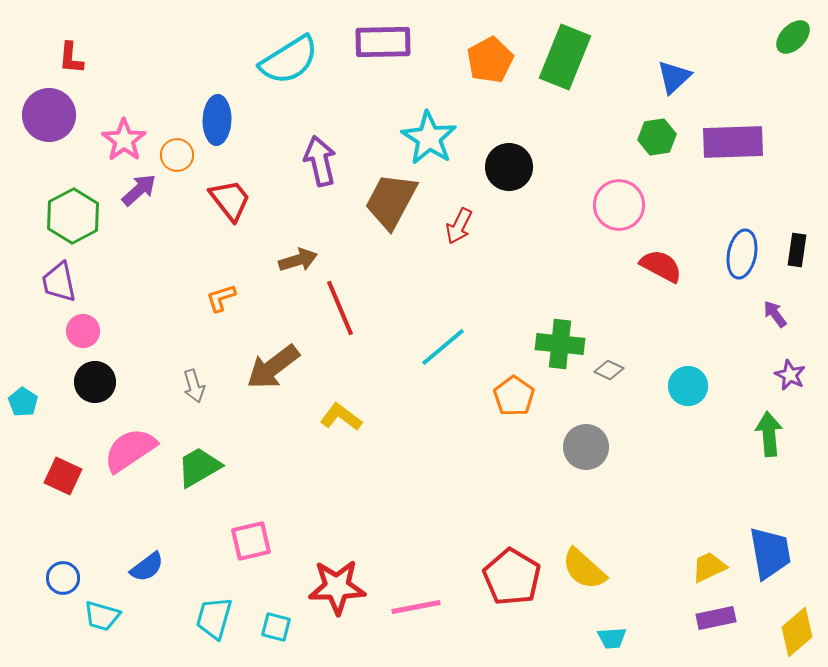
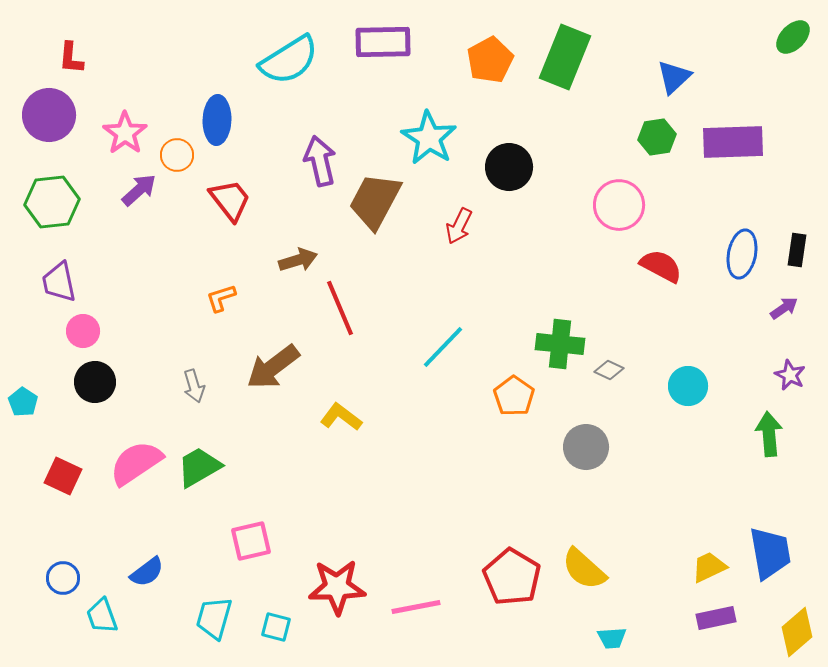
pink star at (124, 140): moved 1 px right, 7 px up
brown trapezoid at (391, 201): moved 16 px left
green hexagon at (73, 216): moved 21 px left, 14 px up; rotated 22 degrees clockwise
purple arrow at (775, 314): moved 9 px right, 6 px up; rotated 92 degrees clockwise
cyan line at (443, 347): rotated 6 degrees counterclockwise
pink semicircle at (130, 450): moved 6 px right, 13 px down
blue semicircle at (147, 567): moved 5 px down
cyan trapezoid at (102, 616): rotated 54 degrees clockwise
